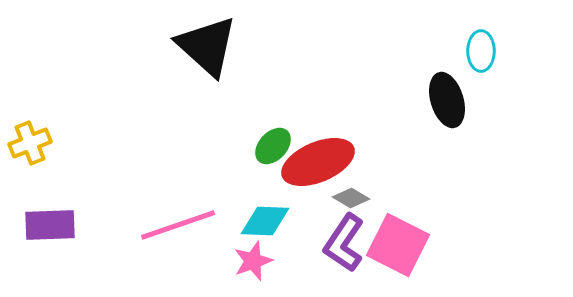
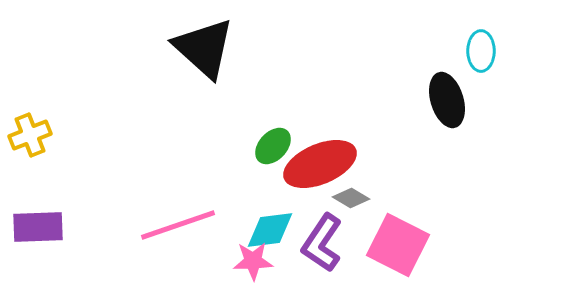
black triangle: moved 3 px left, 2 px down
yellow cross: moved 8 px up
red ellipse: moved 2 px right, 2 px down
cyan diamond: moved 5 px right, 9 px down; rotated 9 degrees counterclockwise
purple rectangle: moved 12 px left, 2 px down
purple L-shape: moved 22 px left
pink star: rotated 18 degrees clockwise
